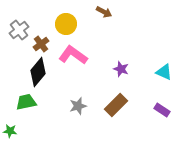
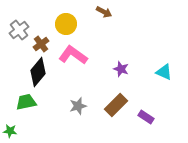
purple rectangle: moved 16 px left, 7 px down
